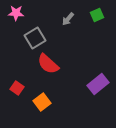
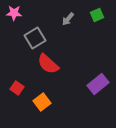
pink star: moved 2 px left
